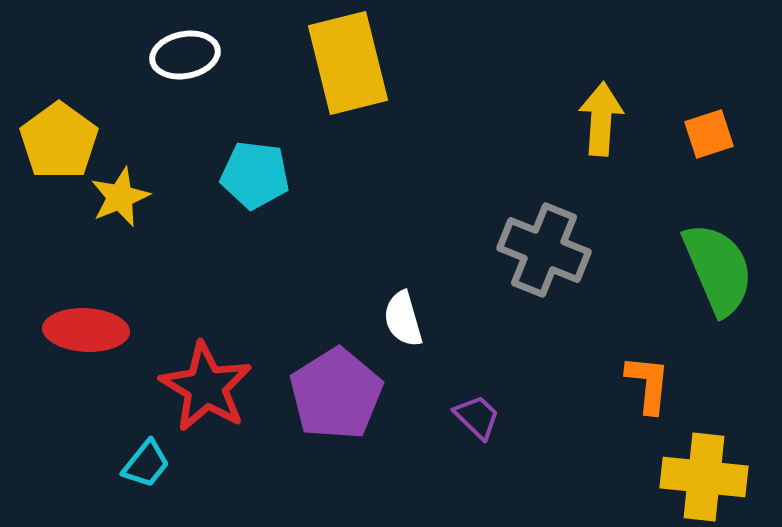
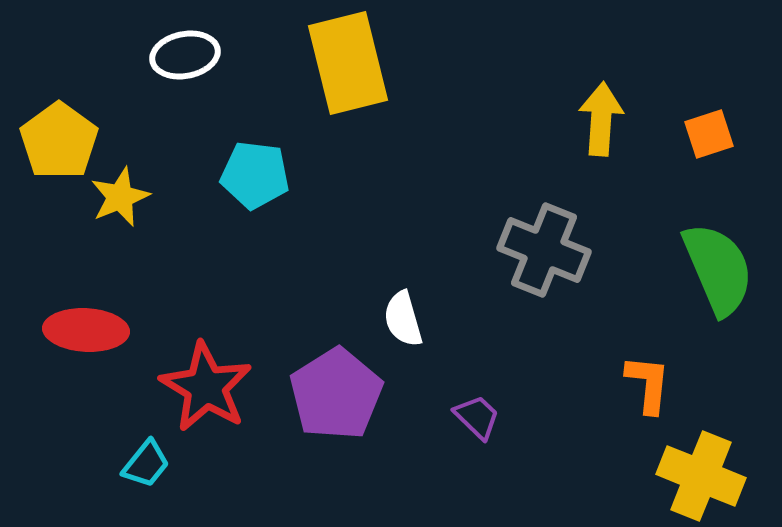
yellow cross: moved 3 px left, 1 px up; rotated 16 degrees clockwise
